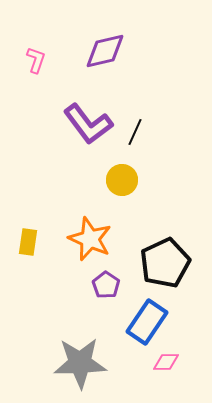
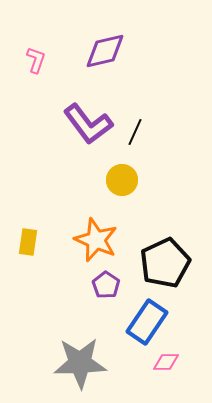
orange star: moved 6 px right, 1 px down
